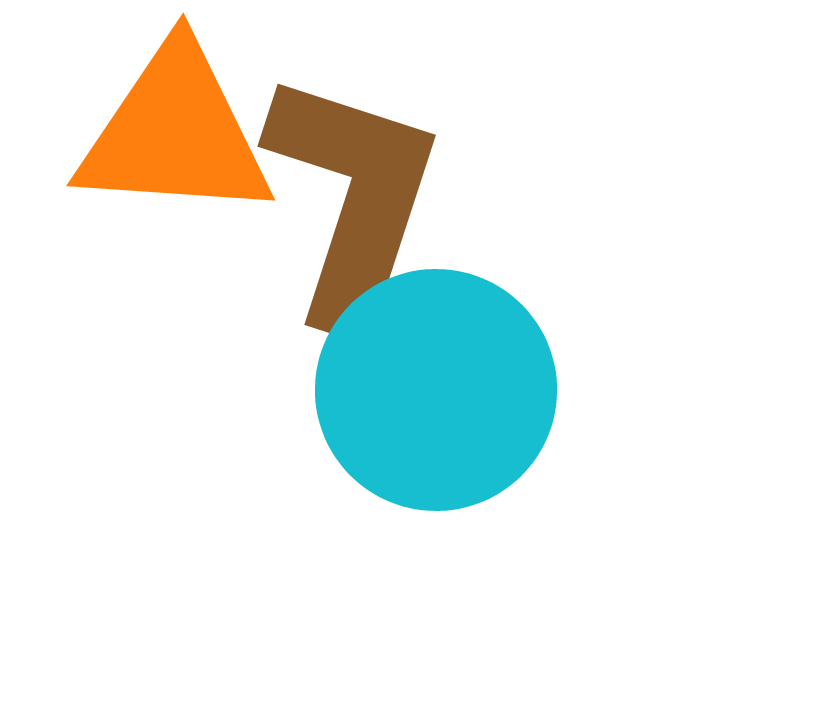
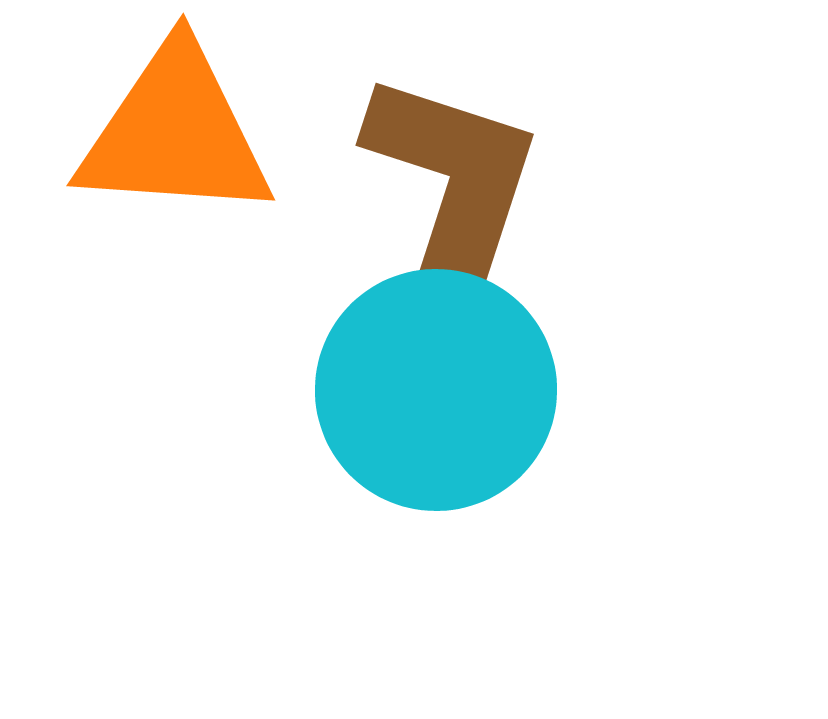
brown L-shape: moved 98 px right, 1 px up
